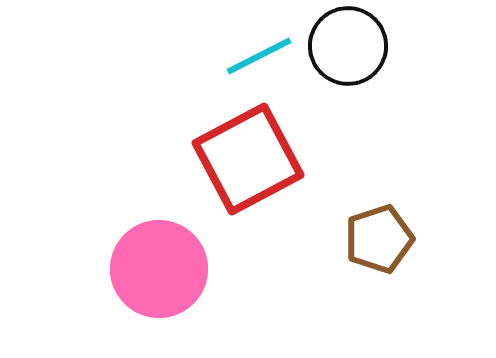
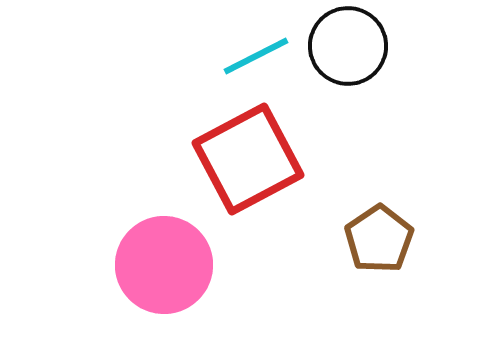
cyan line: moved 3 px left
brown pentagon: rotated 16 degrees counterclockwise
pink circle: moved 5 px right, 4 px up
